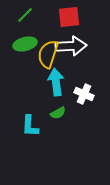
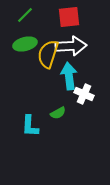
cyan arrow: moved 13 px right, 6 px up
